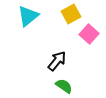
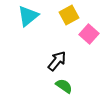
yellow square: moved 2 px left, 1 px down
